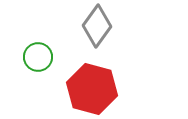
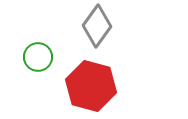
red hexagon: moved 1 px left, 3 px up
